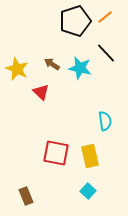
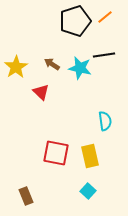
black line: moved 2 px left, 2 px down; rotated 55 degrees counterclockwise
yellow star: moved 1 px left, 2 px up; rotated 15 degrees clockwise
